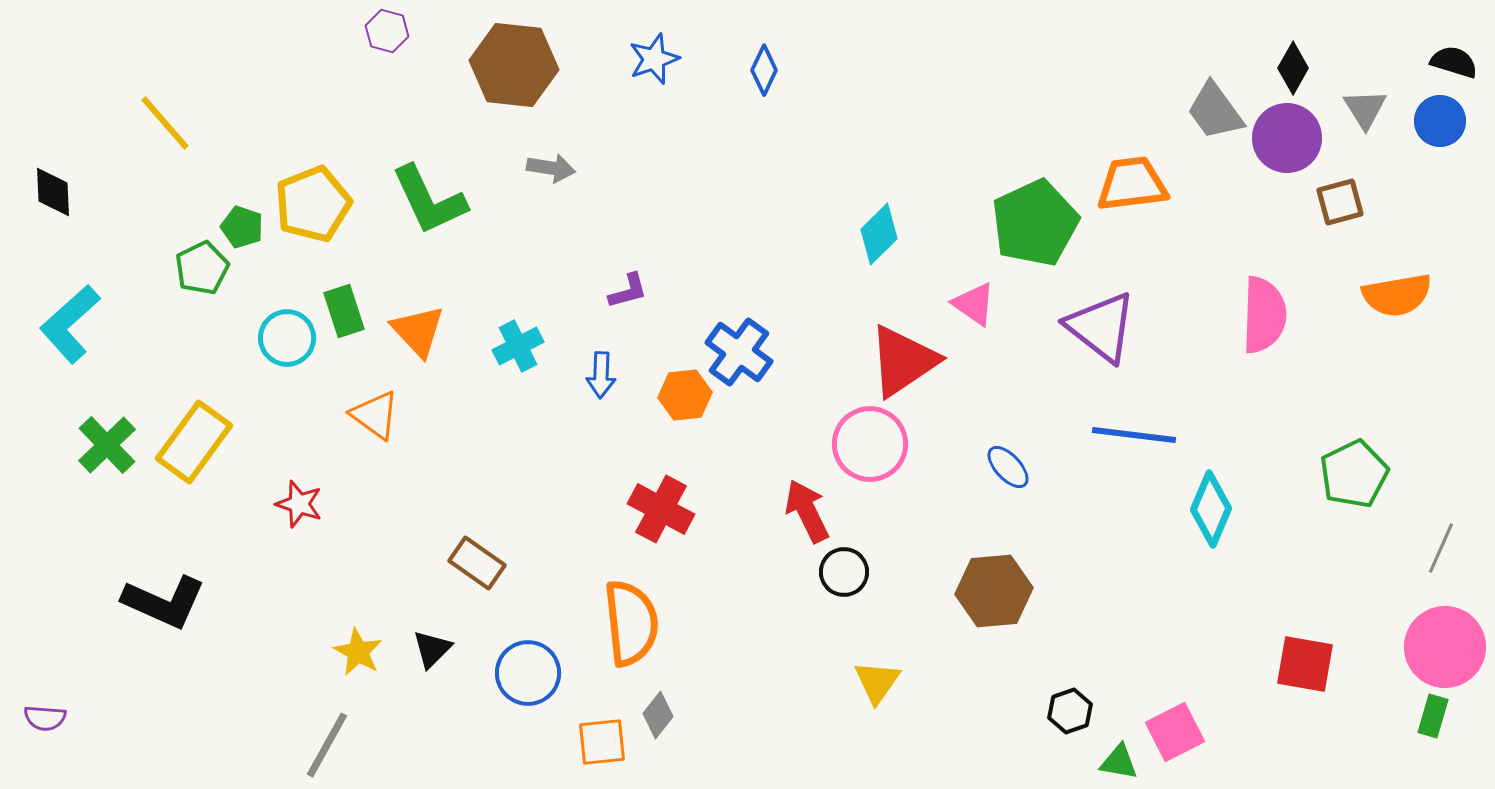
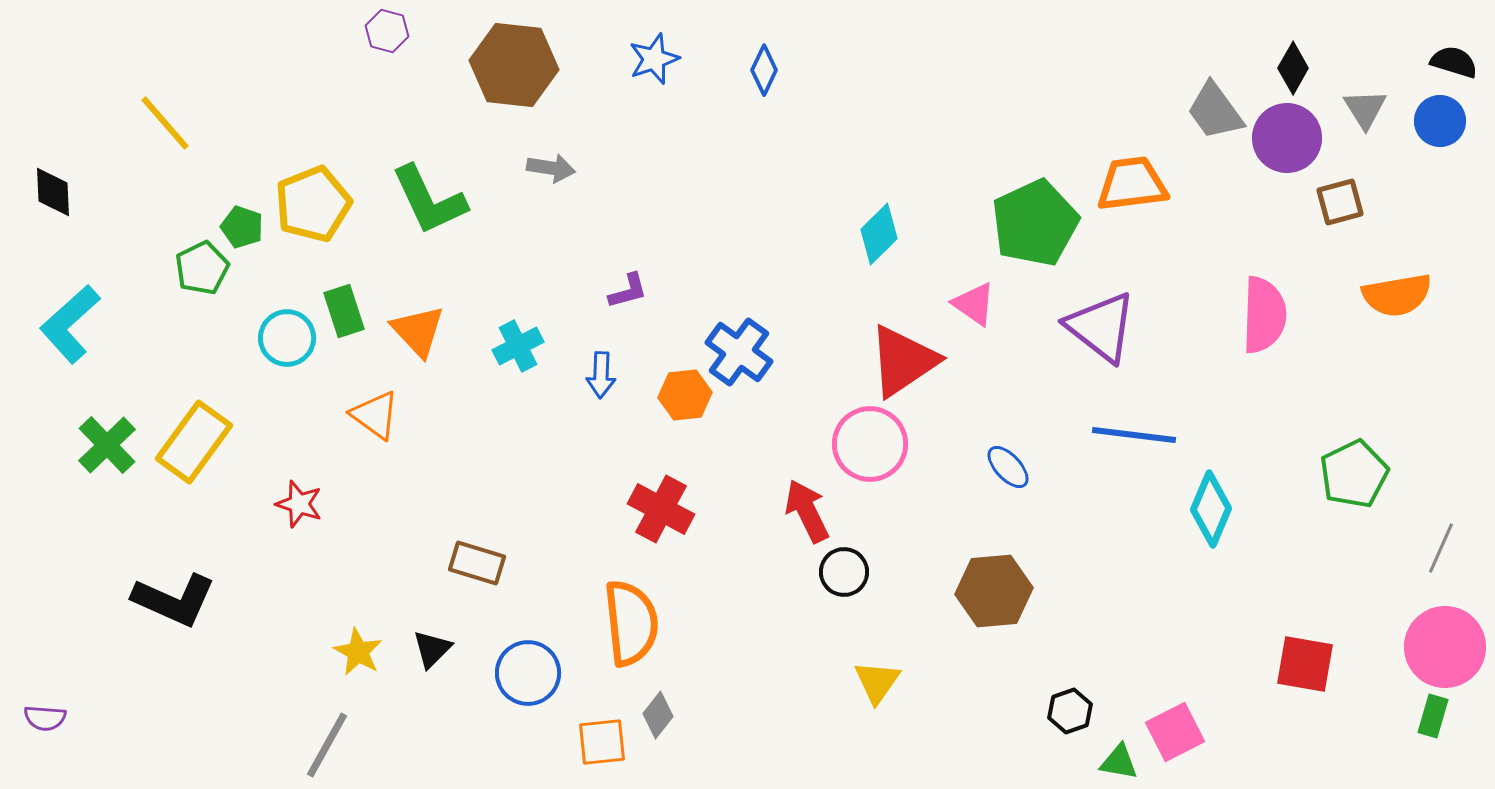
brown rectangle at (477, 563): rotated 18 degrees counterclockwise
black L-shape at (164, 602): moved 10 px right, 2 px up
